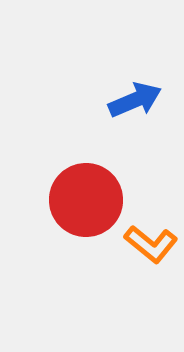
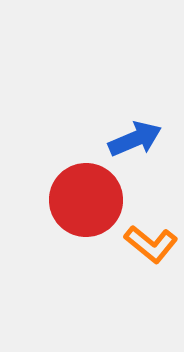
blue arrow: moved 39 px down
